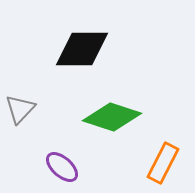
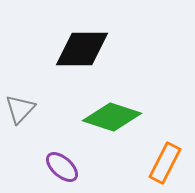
orange rectangle: moved 2 px right
